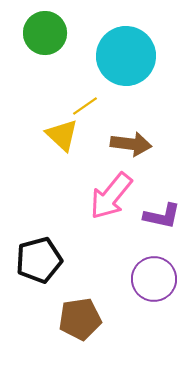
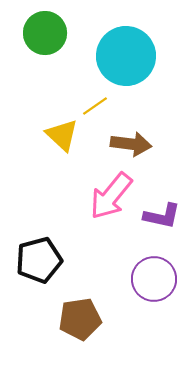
yellow line: moved 10 px right
